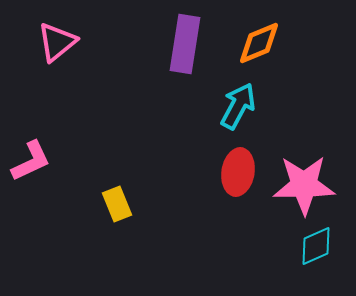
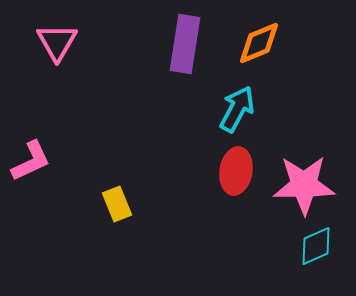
pink triangle: rotated 21 degrees counterclockwise
cyan arrow: moved 1 px left, 3 px down
red ellipse: moved 2 px left, 1 px up
